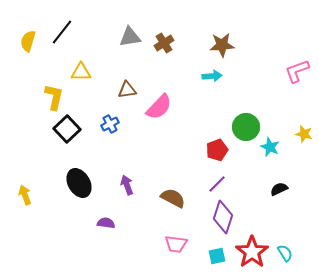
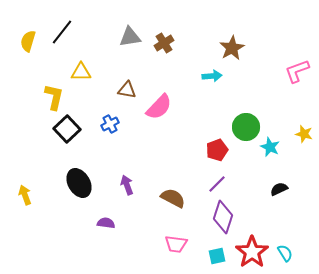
brown star: moved 10 px right, 3 px down; rotated 25 degrees counterclockwise
brown triangle: rotated 18 degrees clockwise
